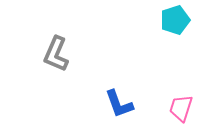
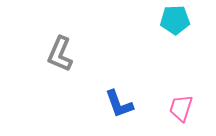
cyan pentagon: rotated 16 degrees clockwise
gray L-shape: moved 4 px right
